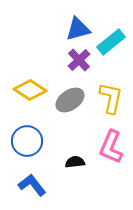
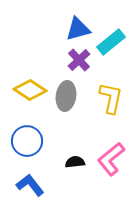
gray ellipse: moved 4 px left, 4 px up; rotated 48 degrees counterclockwise
pink L-shape: moved 12 px down; rotated 28 degrees clockwise
blue L-shape: moved 2 px left
